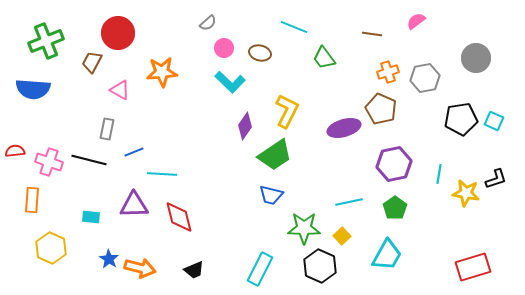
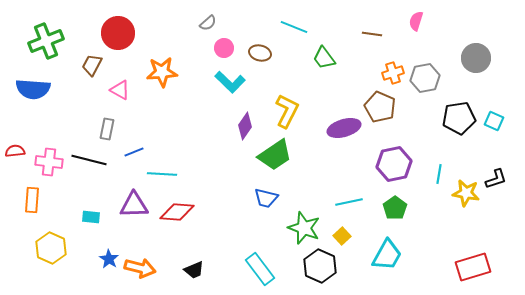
pink semicircle at (416, 21): rotated 36 degrees counterclockwise
brown trapezoid at (92, 62): moved 3 px down
orange cross at (388, 72): moved 5 px right, 1 px down
brown pentagon at (381, 109): moved 1 px left, 2 px up
black pentagon at (461, 119): moved 2 px left, 1 px up
pink cross at (49, 162): rotated 12 degrees counterclockwise
blue trapezoid at (271, 195): moved 5 px left, 3 px down
red diamond at (179, 217): moved 2 px left, 5 px up; rotated 72 degrees counterclockwise
green star at (304, 228): rotated 20 degrees clockwise
cyan rectangle at (260, 269): rotated 64 degrees counterclockwise
